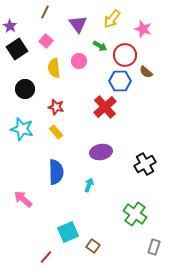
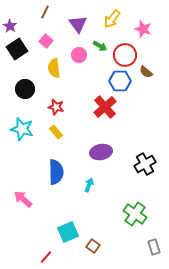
pink circle: moved 6 px up
gray rectangle: rotated 35 degrees counterclockwise
